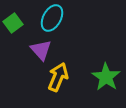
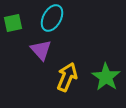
green square: rotated 24 degrees clockwise
yellow arrow: moved 9 px right
